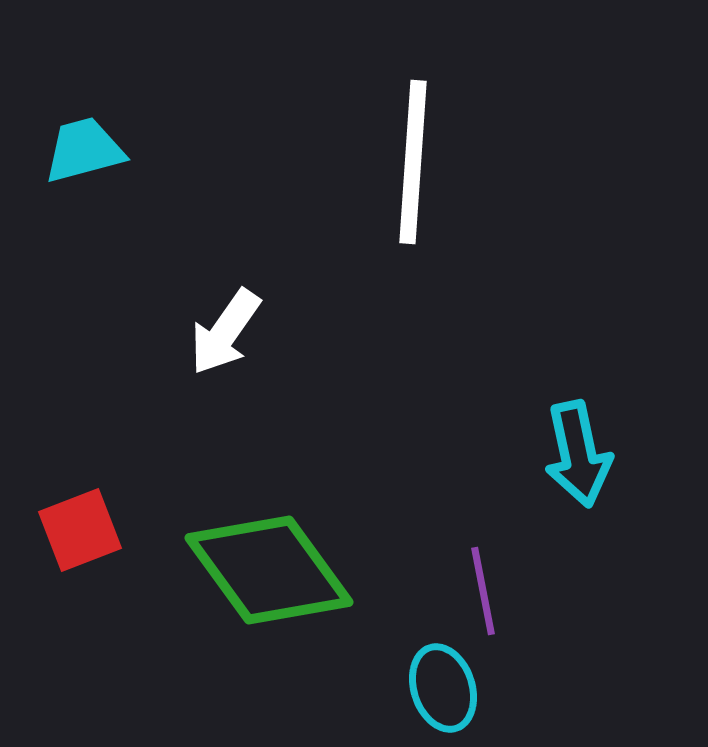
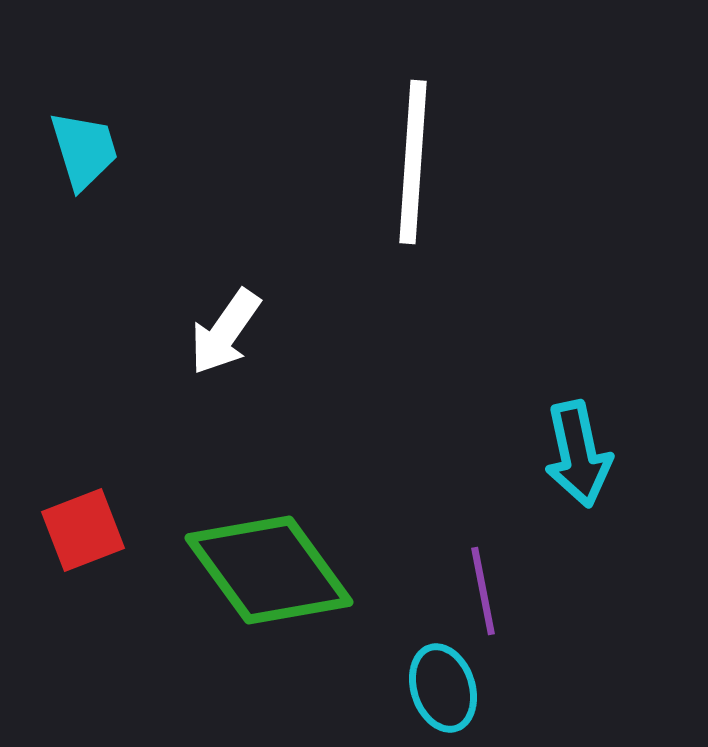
cyan trapezoid: rotated 88 degrees clockwise
red square: moved 3 px right
